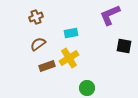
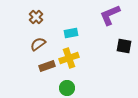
brown cross: rotated 24 degrees counterclockwise
yellow cross: rotated 12 degrees clockwise
green circle: moved 20 px left
